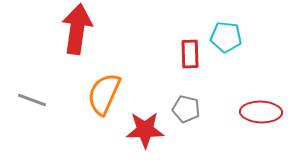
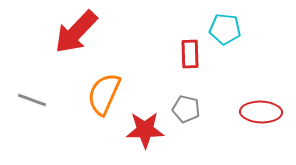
red arrow: moved 1 px left, 3 px down; rotated 144 degrees counterclockwise
cyan pentagon: moved 1 px left, 8 px up
